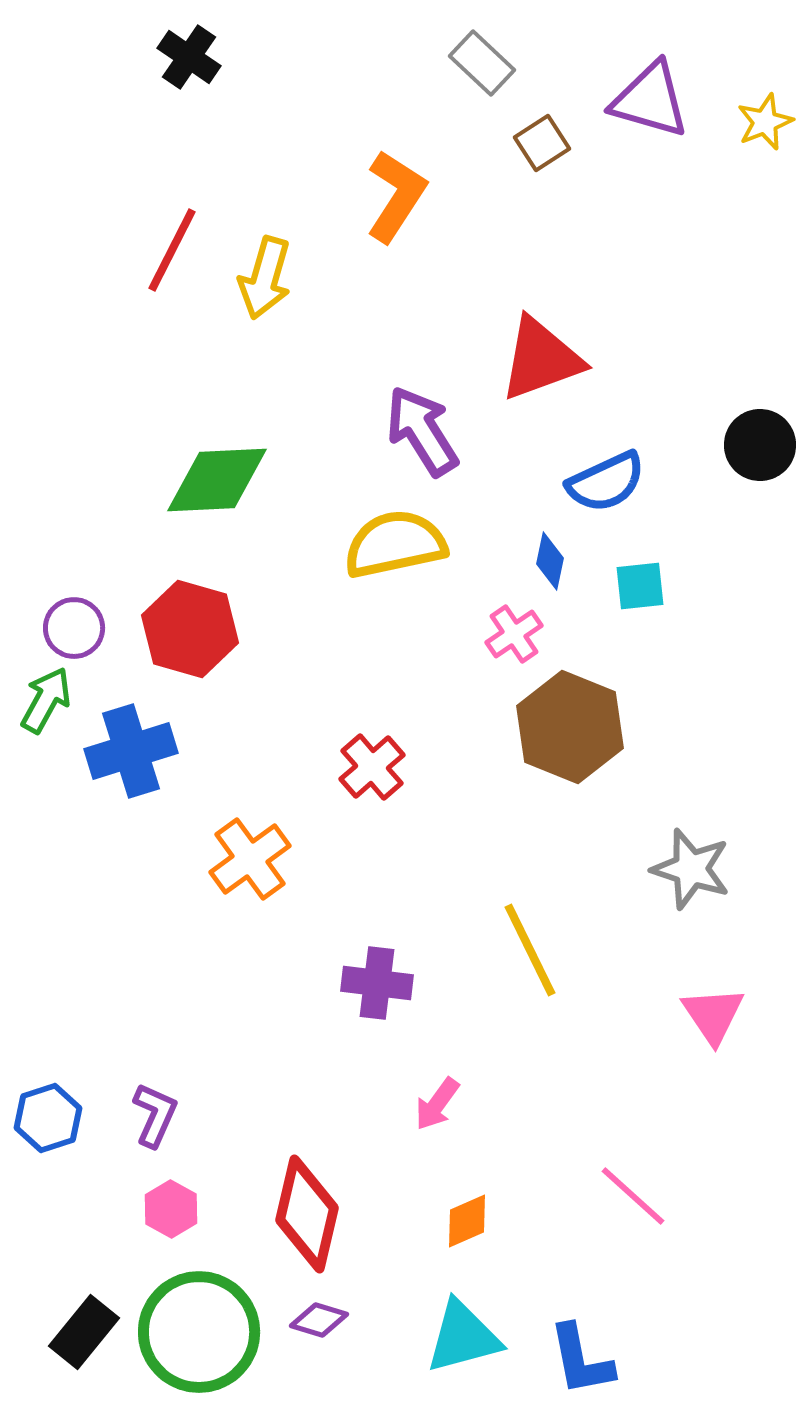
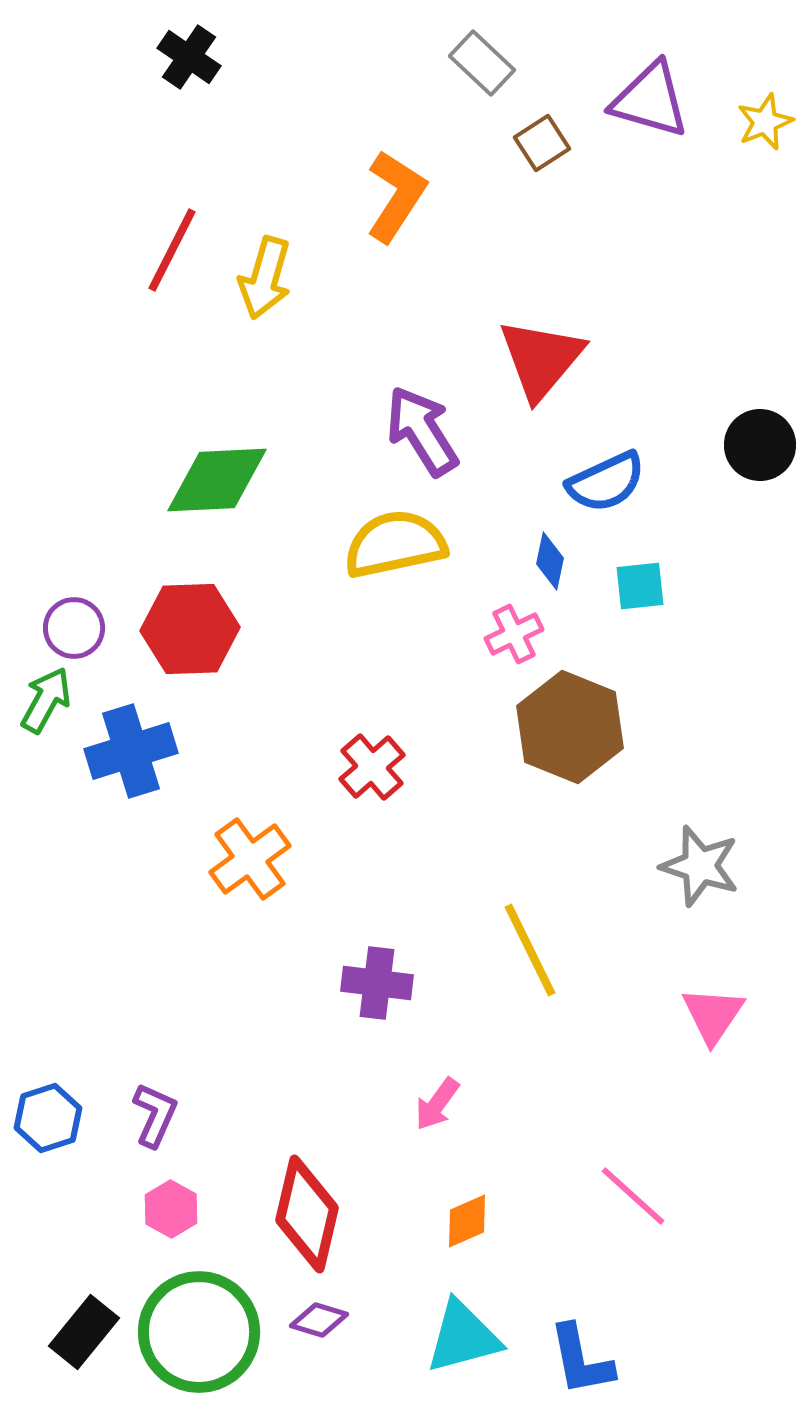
red triangle: rotated 30 degrees counterclockwise
red hexagon: rotated 18 degrees counterclockwise
pink cross: rotated 8 degrees clockwise
gray star: moved 9 px right, 3 px up
pink triangle: rotated 8 degrees clockwise
